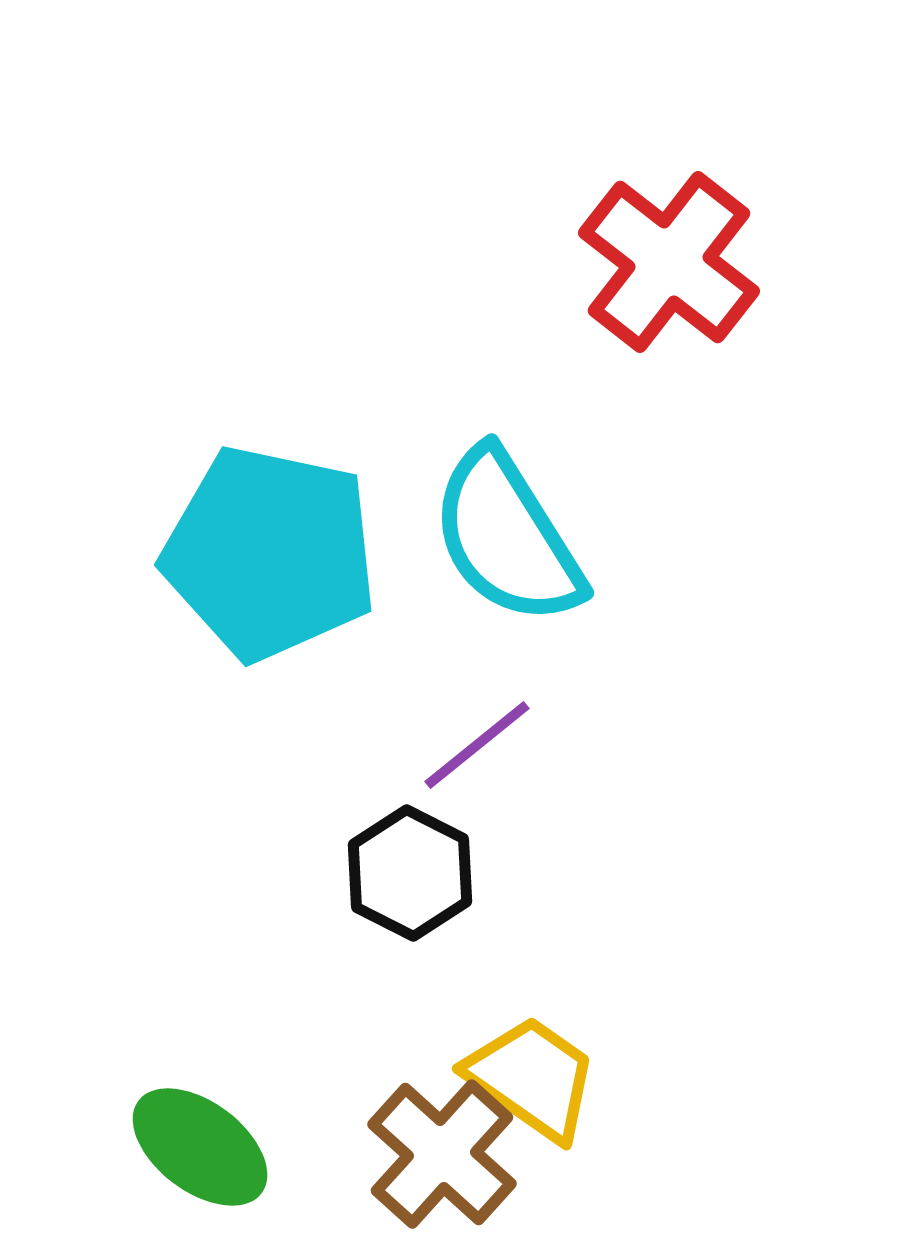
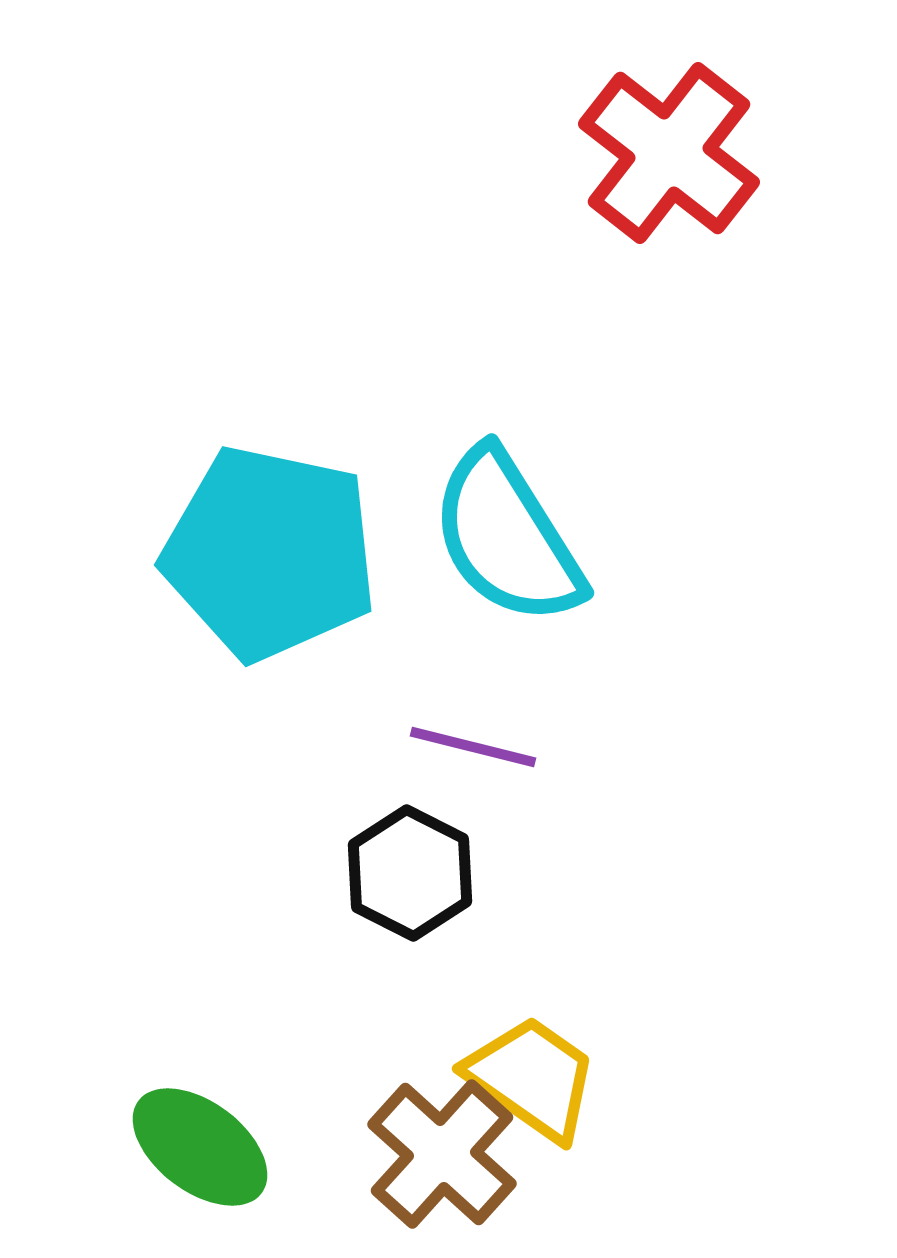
red cross: moved 109 px up
purple line: moved 4 px left, 2 px down; rotated 53 degrees clockwise
